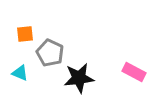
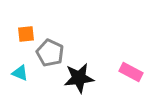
orange square: moved 1 px right
pink rectangle: moved 3 px left
